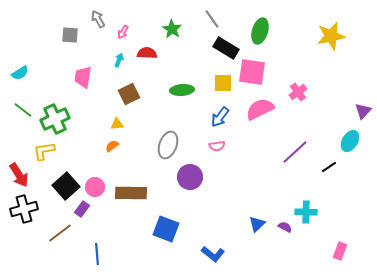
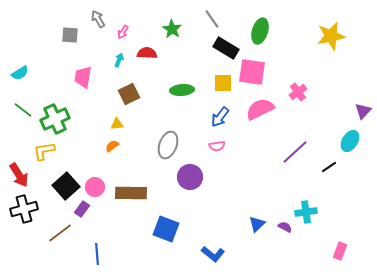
cyan cross at (306, 212): rotated 10 degrees counterclockwise
